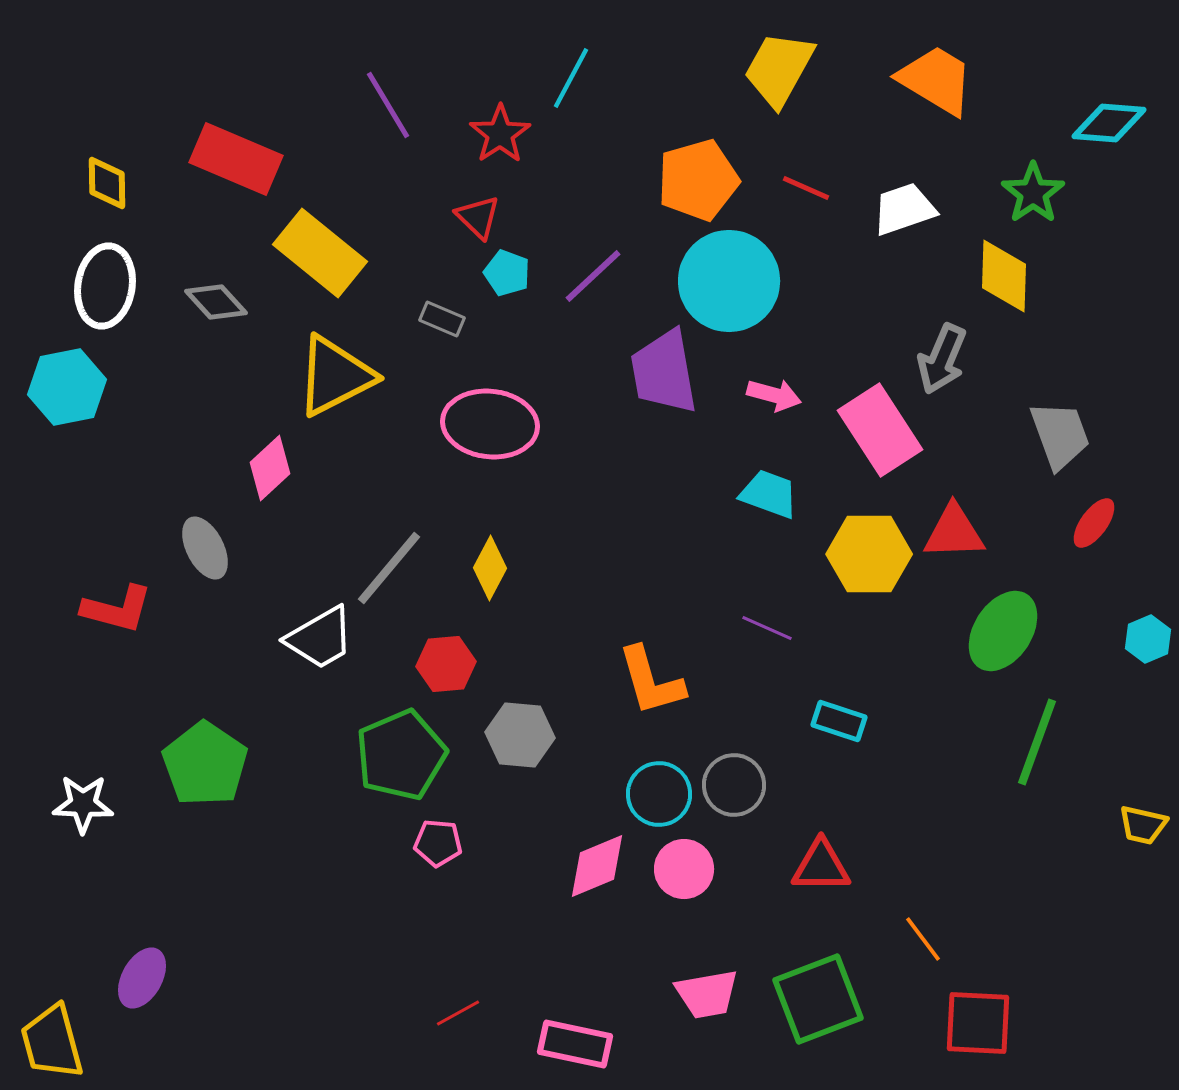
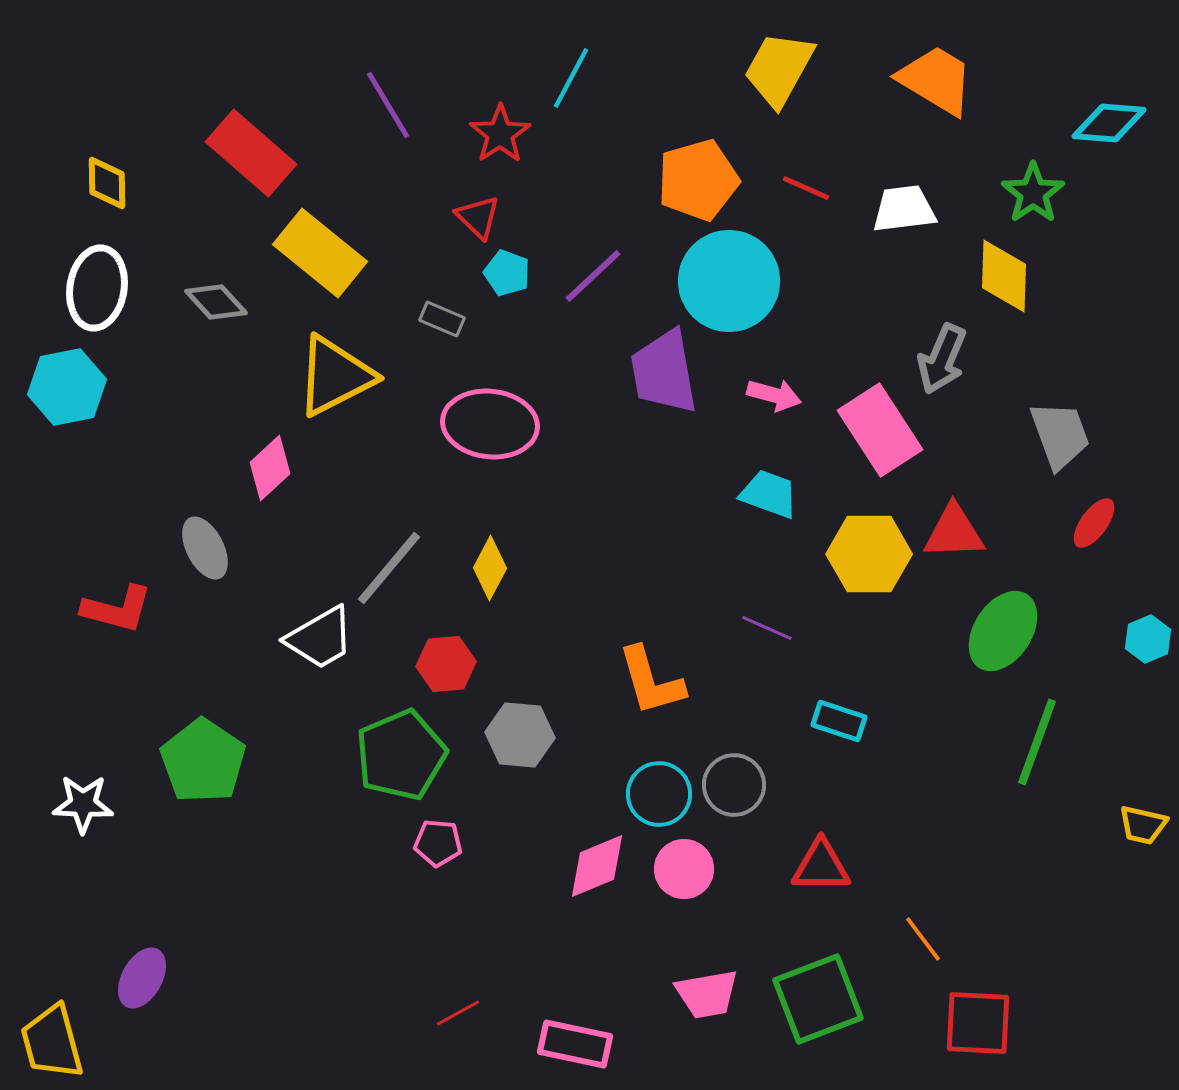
red rectangle at (236, 159): moved 15 px right, 6 px up; rotated 18 degrees clockwise
white trapezoid at (904, 209): rotated 12 degrees clockwise
white ellipse at (105, 286): moved 8 px left, 2 px down
green pentagon at (205, 764): moved 2 px left, 3 px up
